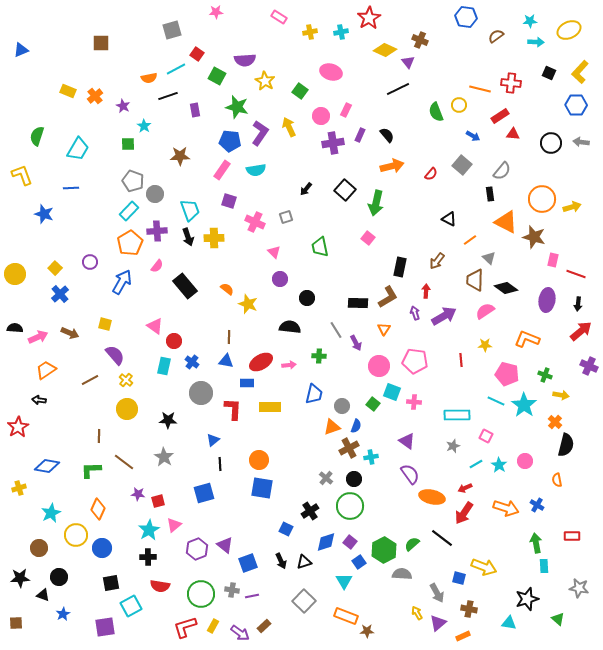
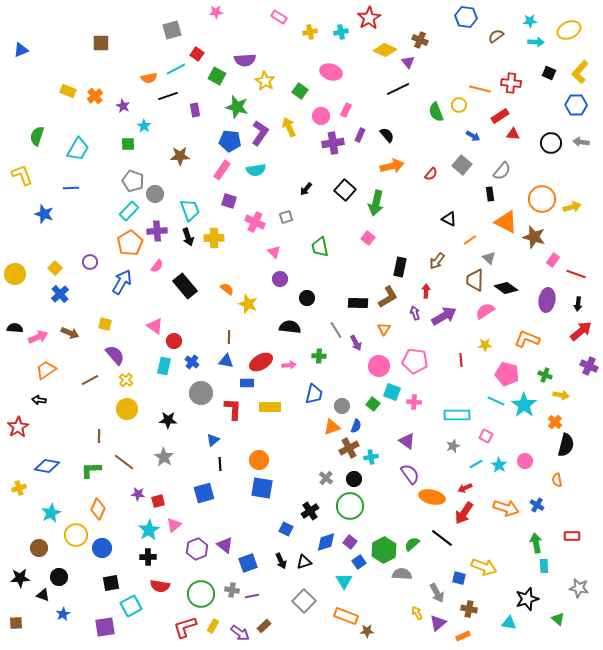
pink rectangle at (553, 260): rotated 24 degrees clockwise
